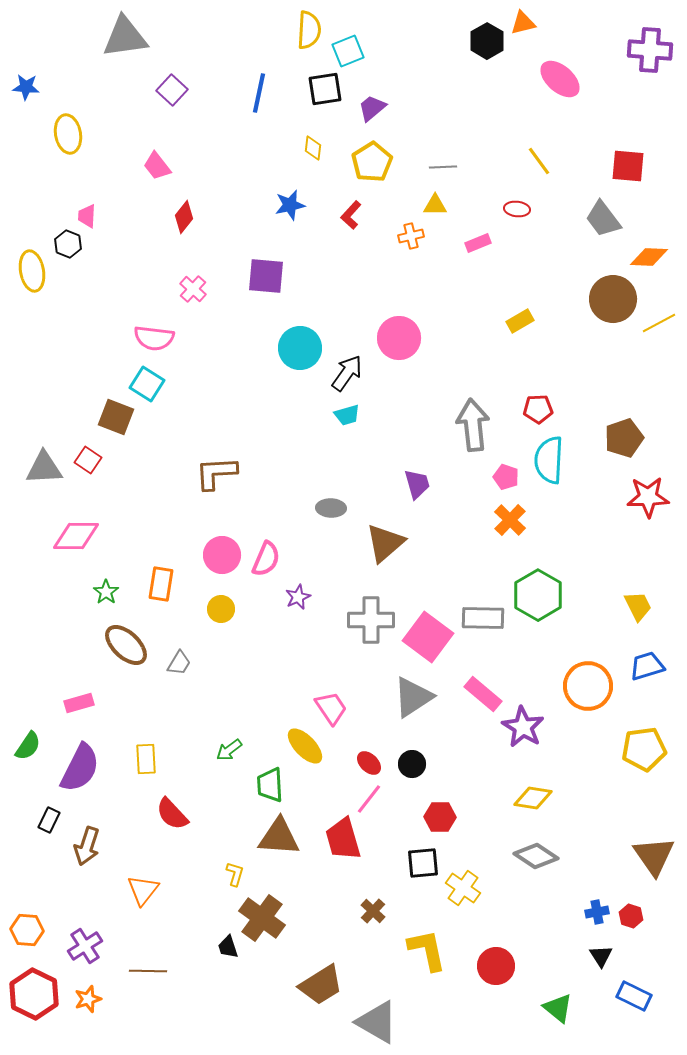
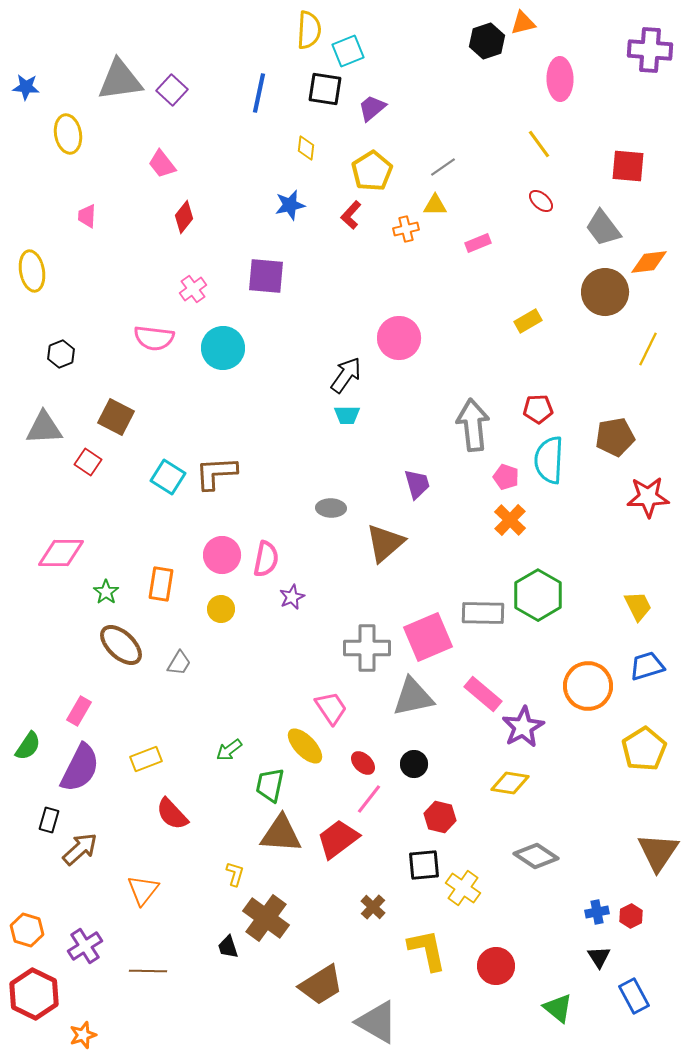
gray triangle at (125, 37): moved 5 px left, 43 px down
black hexagon at (487, 41): rotated 12 degrees clockwise
pink ellipse at (560, 79): rotated 48 degrees clockwise
black square at (325, 89): rotated 18 degrees clockwise
yellow diamond at (313, 148): moved 7 px left
yellow line at (539, 161): moved 17 px up
yellow pentagon at (372, 162): moved 9 px down
pink trapezoid at (157, 166): moved 5 px right, 2 px up
gray line at (443, 167): rotated 32 degrees counterclockwise
red ellipse at (517, 209): moved 24 px right, 8 px up; rotated 35 degrees clockwise
gray trapezoid at (603, 219): moved 9 px down
orange cross at (411, 236): moved 5 px left, 7 px up
black hexagon at (68, 244): moved 7 px left, 110 px down; rotated 16 degrees clockwise
orange diamond at (649, 257): moved 5 px down; rotated 9 degrees counterclockwise
pink cross at (193, 289): rotated 12 degrees clockwise
brown circle at (613, 299): moved 8 px left, 7 px up
yellow rectangle at (520, 321): moved 8 px right
yellow line at (659, 323): moved 11 px left, 26 px down; rotated 36 degrees counterclockwise
cyan circle at (300, 348): moved 77 px left
black arrow at (347, 373): moved 1 px left, 2 px down
cyan square at (147, 384): moved 21 px right, 93 px down
cyan trapezoid at (347, 415): rotated 16 degrees clockwise
brown square at (116, 417): rotated 6 degrees clockwise
brown pentagon at (624, 438): moved 9 px left, 1 px up; rotated 9 degrees clockwise
red square at (88, 460): moved 2 px down
gray triangle at (44, 468): moved 40 px up
pink diamond at (76, 536): moved 15 px left, 17 px down
pink semicircle at (266, 559): rotated 12 degrees counterclockwise
purple star at (298, 597): moved 6 px left
gray rectangle at (483, 618): moved 5 px up
gray cross at (371, 620): moved 4 px left, 28 px down
pink square at (428, 637): rotated 30 degrees clockwise
brown ellipse at (126, 645): moved 5 px left
gray triangle at (413, 697): rotated 21 degrees clockwise
pink rectangle at (79, 703): moved 8 px down; rotated 44 degrees counterclockwise
purple star at (523, 727): rotated 12 degrees clockwise
yellow pentagon at (644, 749): rotated 24 degrees counterclockwise
yellow rectangle at (146, 759): rotated 72 degrees clockwise
red ellipse at (369, 763): moved 6 px left
black circle at (412, 764): moved 2 px right
green trapezoid at (270, 785): rotated 15 degrees clockwise
yellow diamond at (533, 798): moved 23 px left, 15 px up
red hexagon at (440, 817): rotated 12 degrees clockwise
black rectangle at (49, 820): rotated 10 degrees counterclockwise
brown triangle at (279, 837): moved 2 px right, 3 px up
red trapezoid at (343, 839): moved 5 px left; rotated 69 degrees clockwise
brown arrow at (87, 846): moved 7 px left, 3 px down; rotated 150 degrees counterclockwise
brown triangle at (654, 856): moved 4 px right, 4 px up; rotated 9 degrees clockwise
black square at (423, 863): moved 1 px right, 2 px down
brown cross at (373, 911): moved 4 px up
red hexagon at (631, 916): rotated 15 degrees clockwise
brown cross at (262, 918): moved 4 px right
orange hexagon at (27, 930): rotated 12 degrees clockwise
black triangle at (601, 956): moved 2 px left, 1 px down
blue rectangle at (634, 996): rotated 36 degrees clockwise
orange star at (88, 999): moved 5 px left, 36 px down
